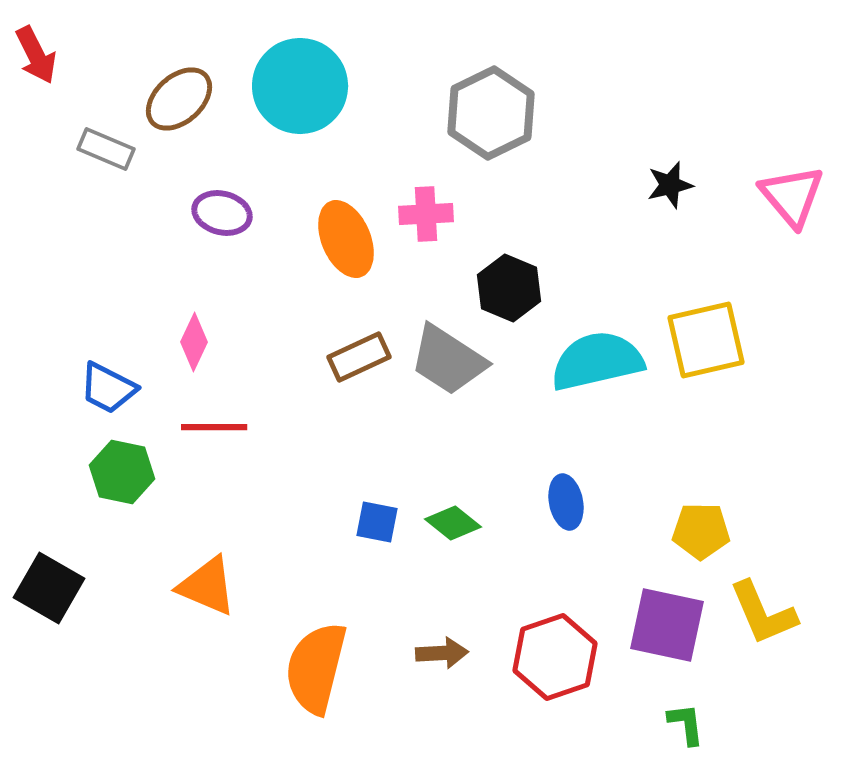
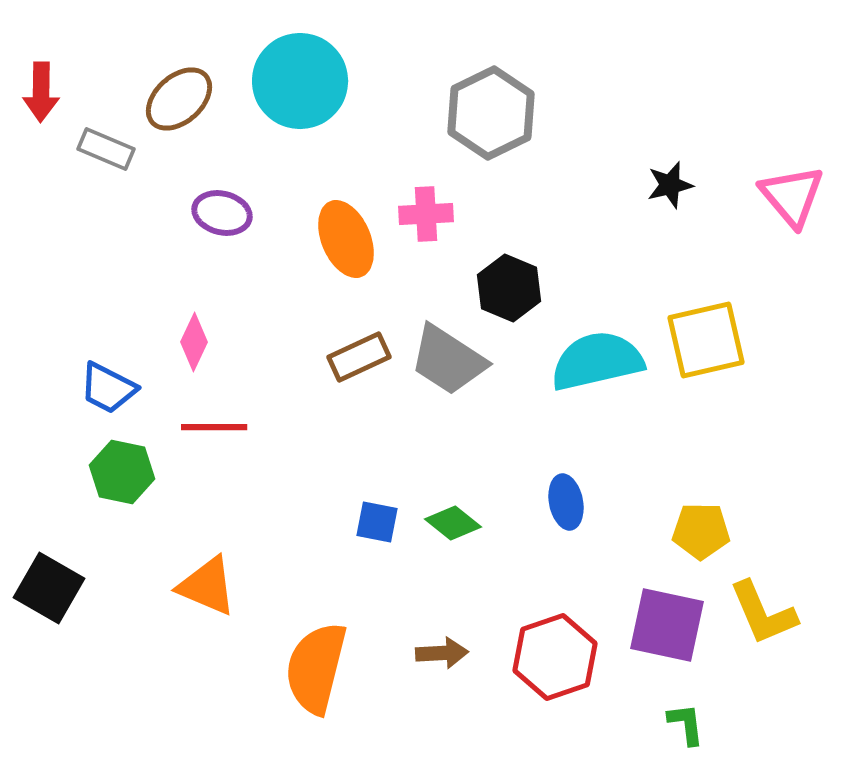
red arrow: moved 5 px right, 37 px down; rotated 28 degrees clockwise
cyan circle: moved 5 px up
